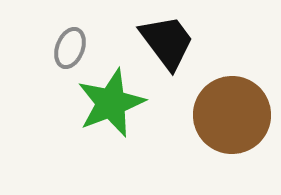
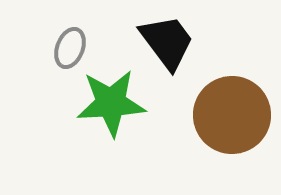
green star: rotated 18 degrees clockwise
